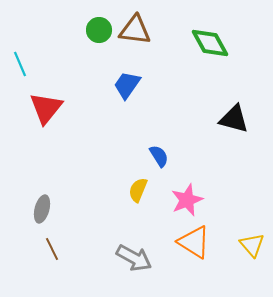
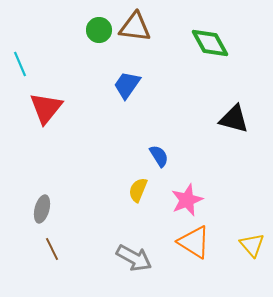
brown triangle: moved 3 px up
